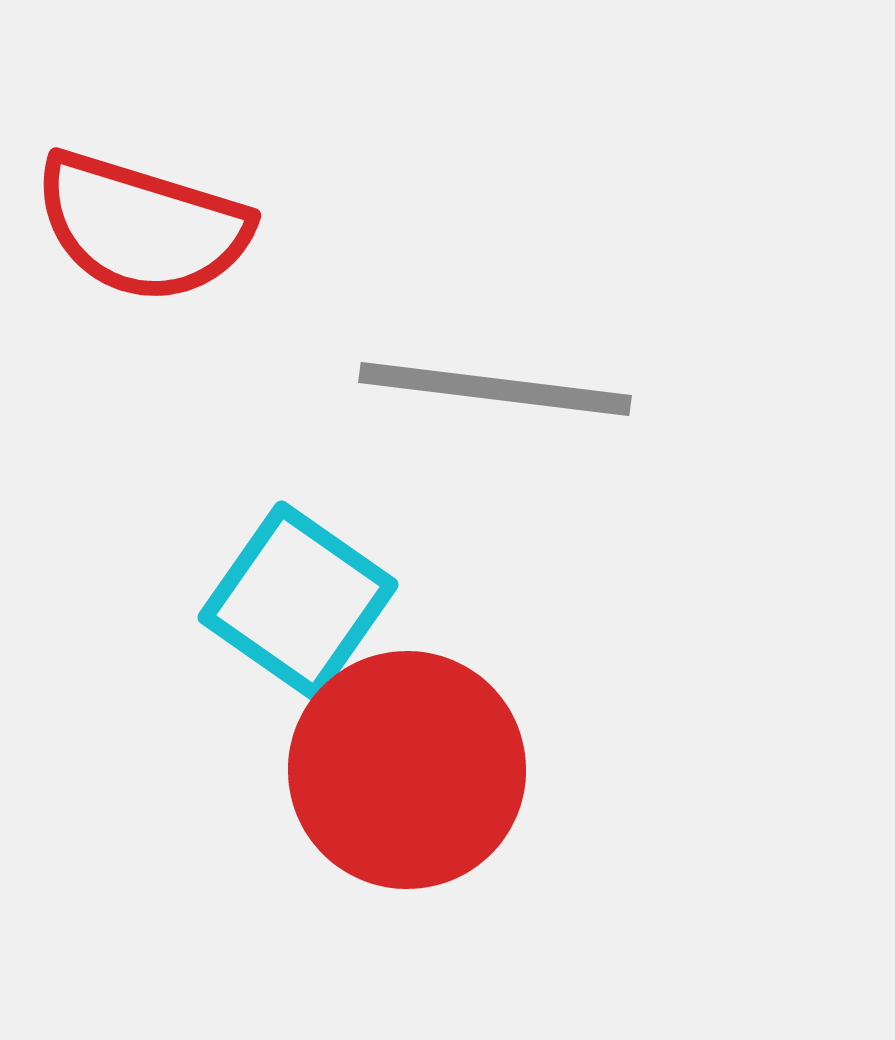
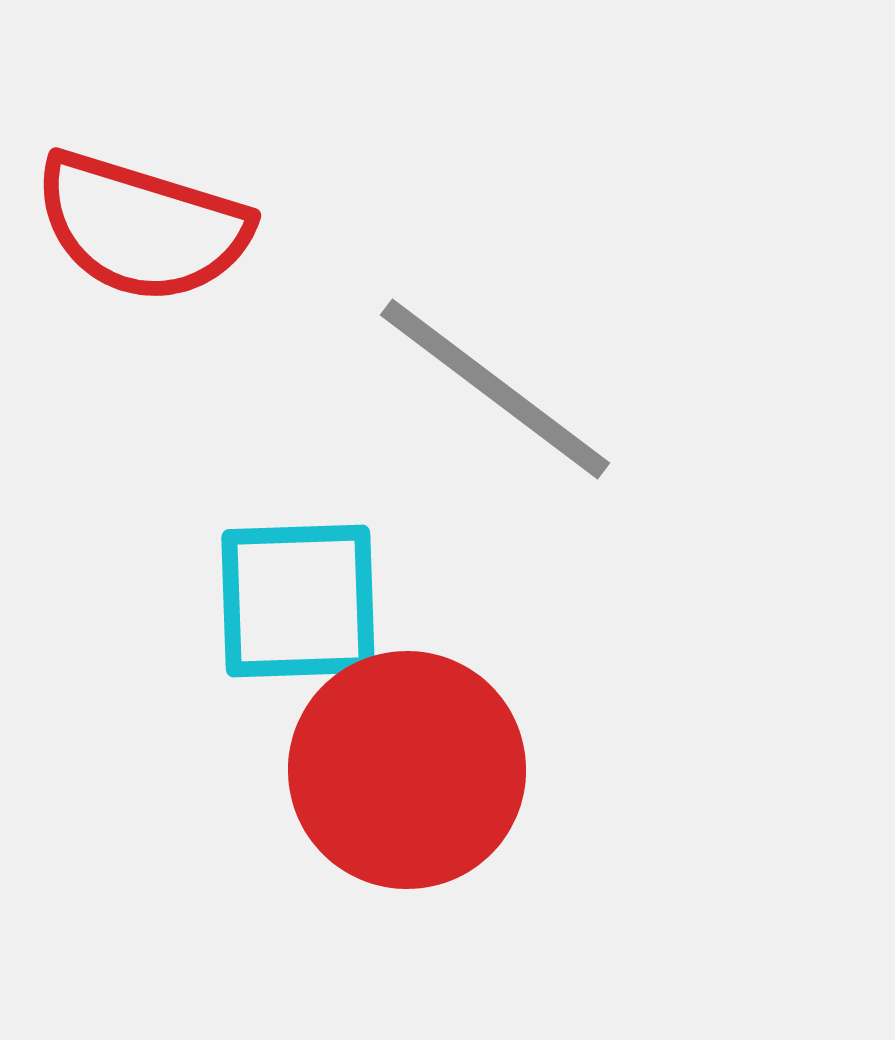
gray line: rotated 30 degrees clockwise
cyan square: rotated 37 degrees counterclockwise
